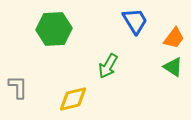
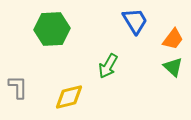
green hexagon: moved 2 px left
orange trapezoid: moved 1 px left, 1 px down
green triangle: rotated 10 degrees clockwise
yellow diamond: moved 4 px left, 2 px up
